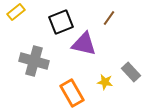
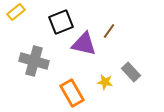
brown line: moved 13 px down
